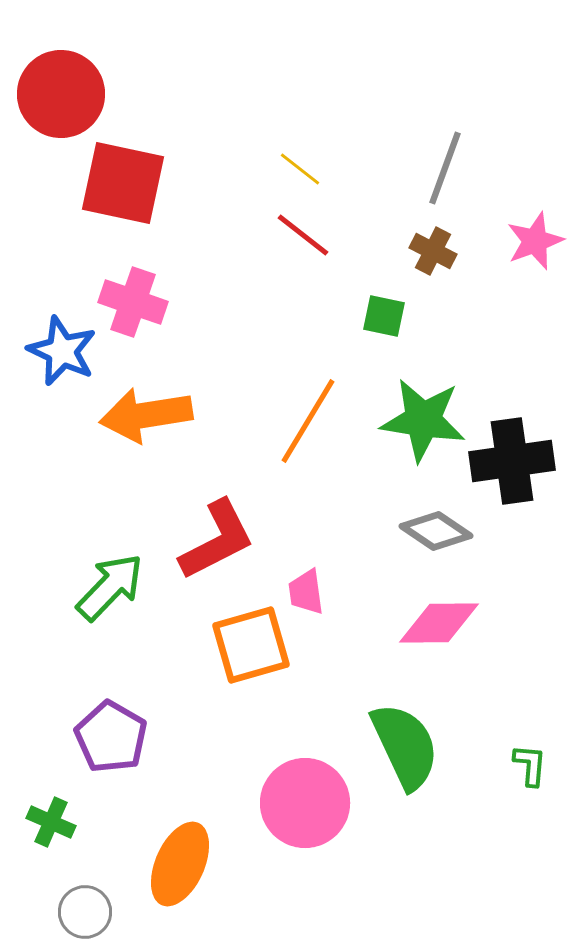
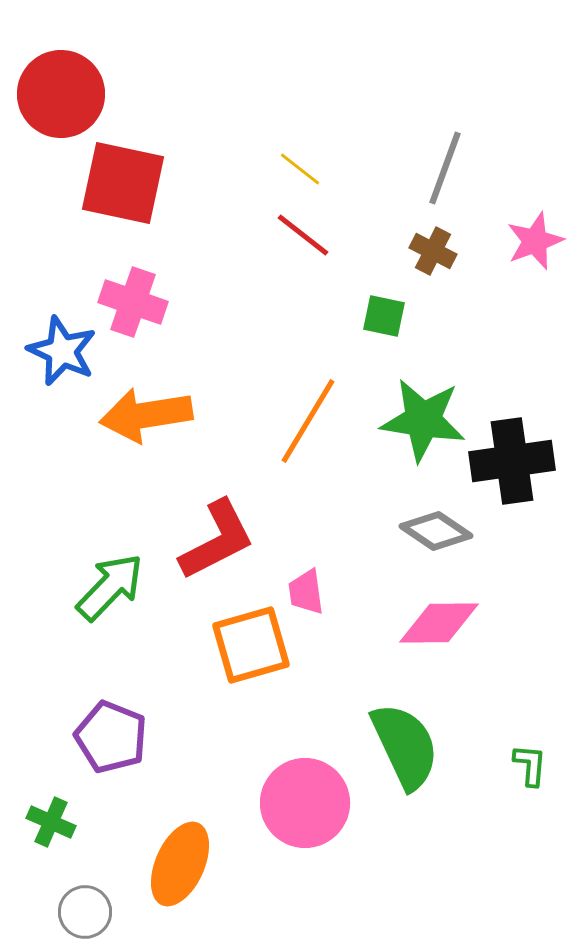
purple pentagon: rotated 8 degrees counterclockwise
